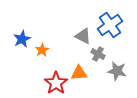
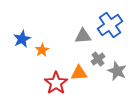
gray triangle: rotated 30 degrees counterclockwise
gray cross: moved 5 px down; rotated 24 degrees clockwise
gray star: rotated 12 degrees clockwise
